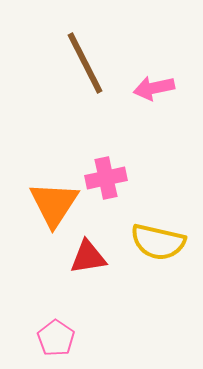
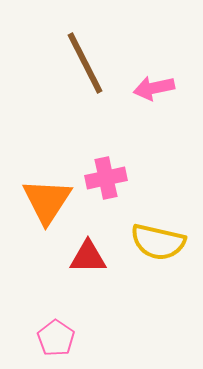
orange triangle: moved 7 px left, 3 px up
red triangle: rotated 9 degrees clockwise
